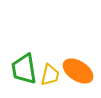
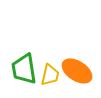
orange ellipse: moved 1 px left
